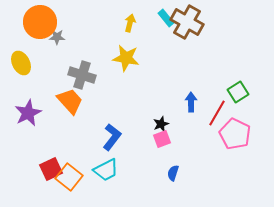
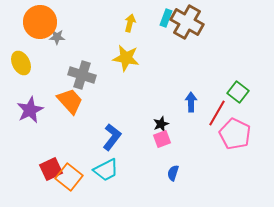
cyan rectangle: rotated 60 degrees clockwise
green square: rotated 20 degrees counterclockwise
purple star: moved 2 px right, 3 px up
